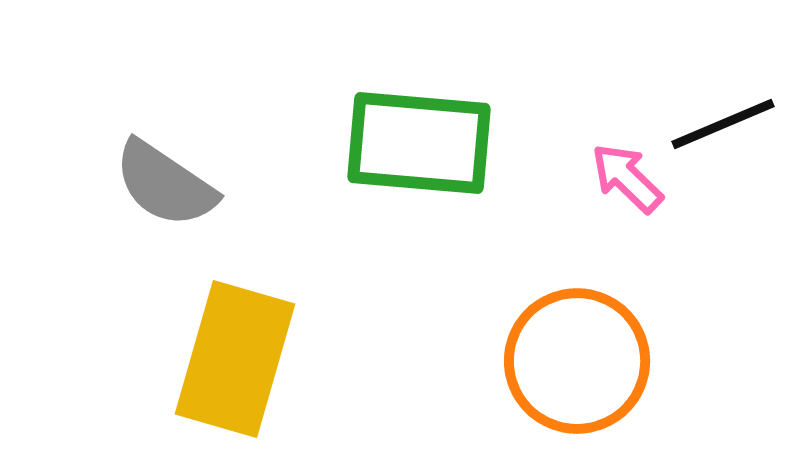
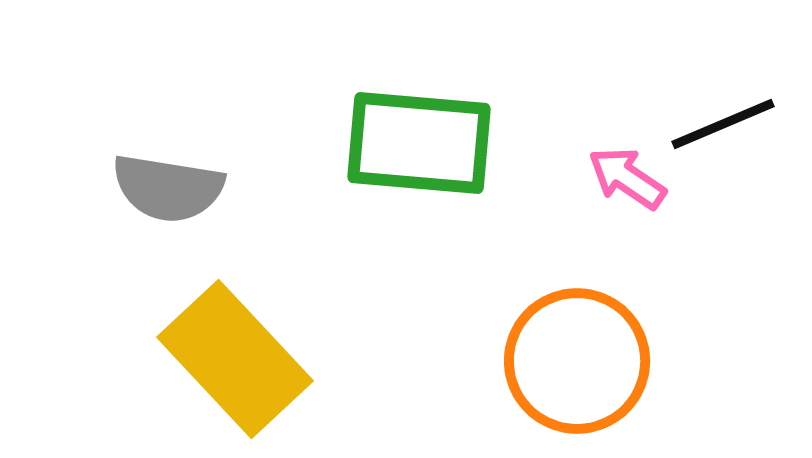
pink arrow: rotated 10 degrees counterclockwise
gray semicircle: moved 3 px right, 4 px down; rotated 25 degrees counterclockwise
yellow rectangle: rotated 59 degrees counterclockwise
